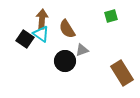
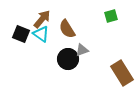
brown arrow: rotated 36 degrees clockwise
black square: moved 4 px left, 5 px up; rotated 12 degrees counterclockwise
black circle: moved 3 px right, 2 px up
